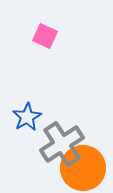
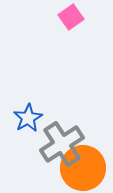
pink square: moved 26 px right, 19 px up; rotated 30 degrees clockwise
blue star: moved 1 px right, 1 px down
